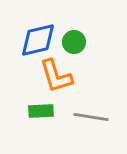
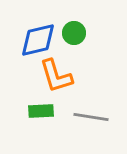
green circle: moved 9 px up
